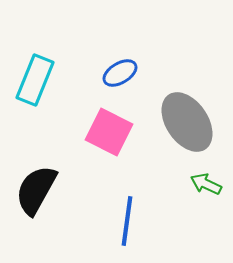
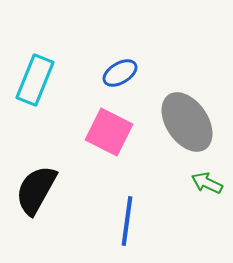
green arrow: moved 1 px right, 1 px up
